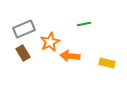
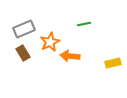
yellow rectangle: moved 6 px right; rotated 28 degrees counterclockwise
